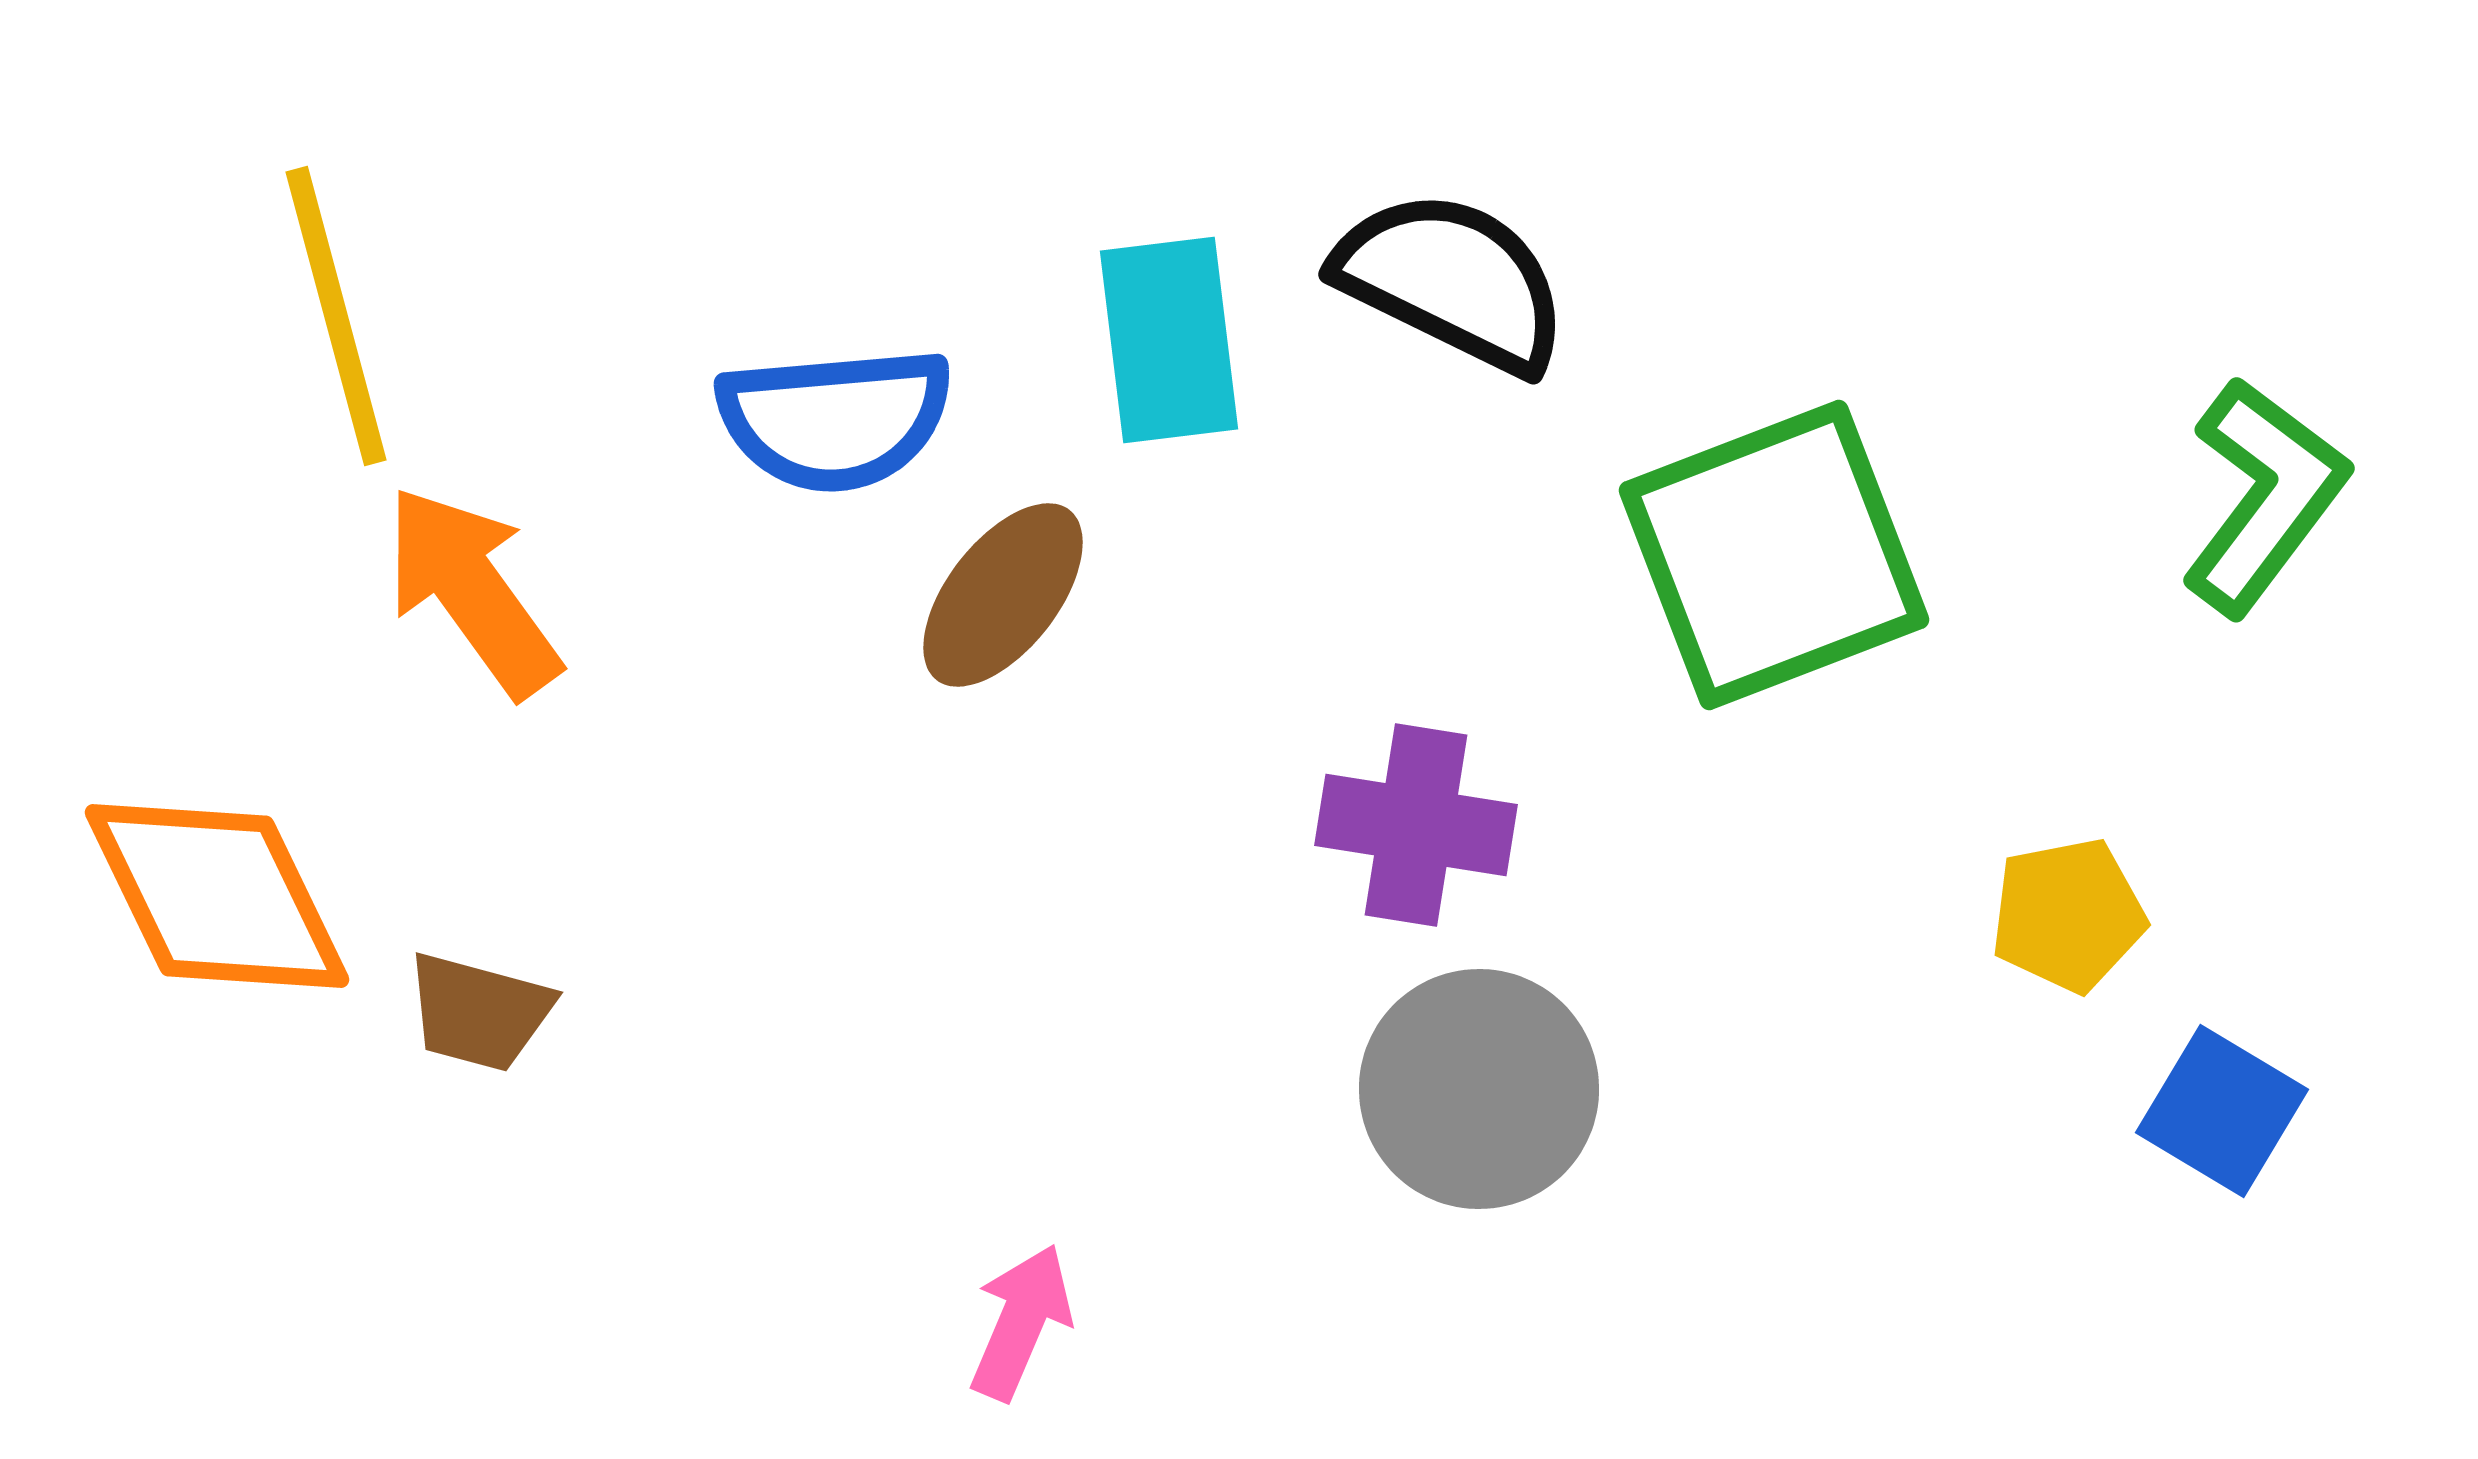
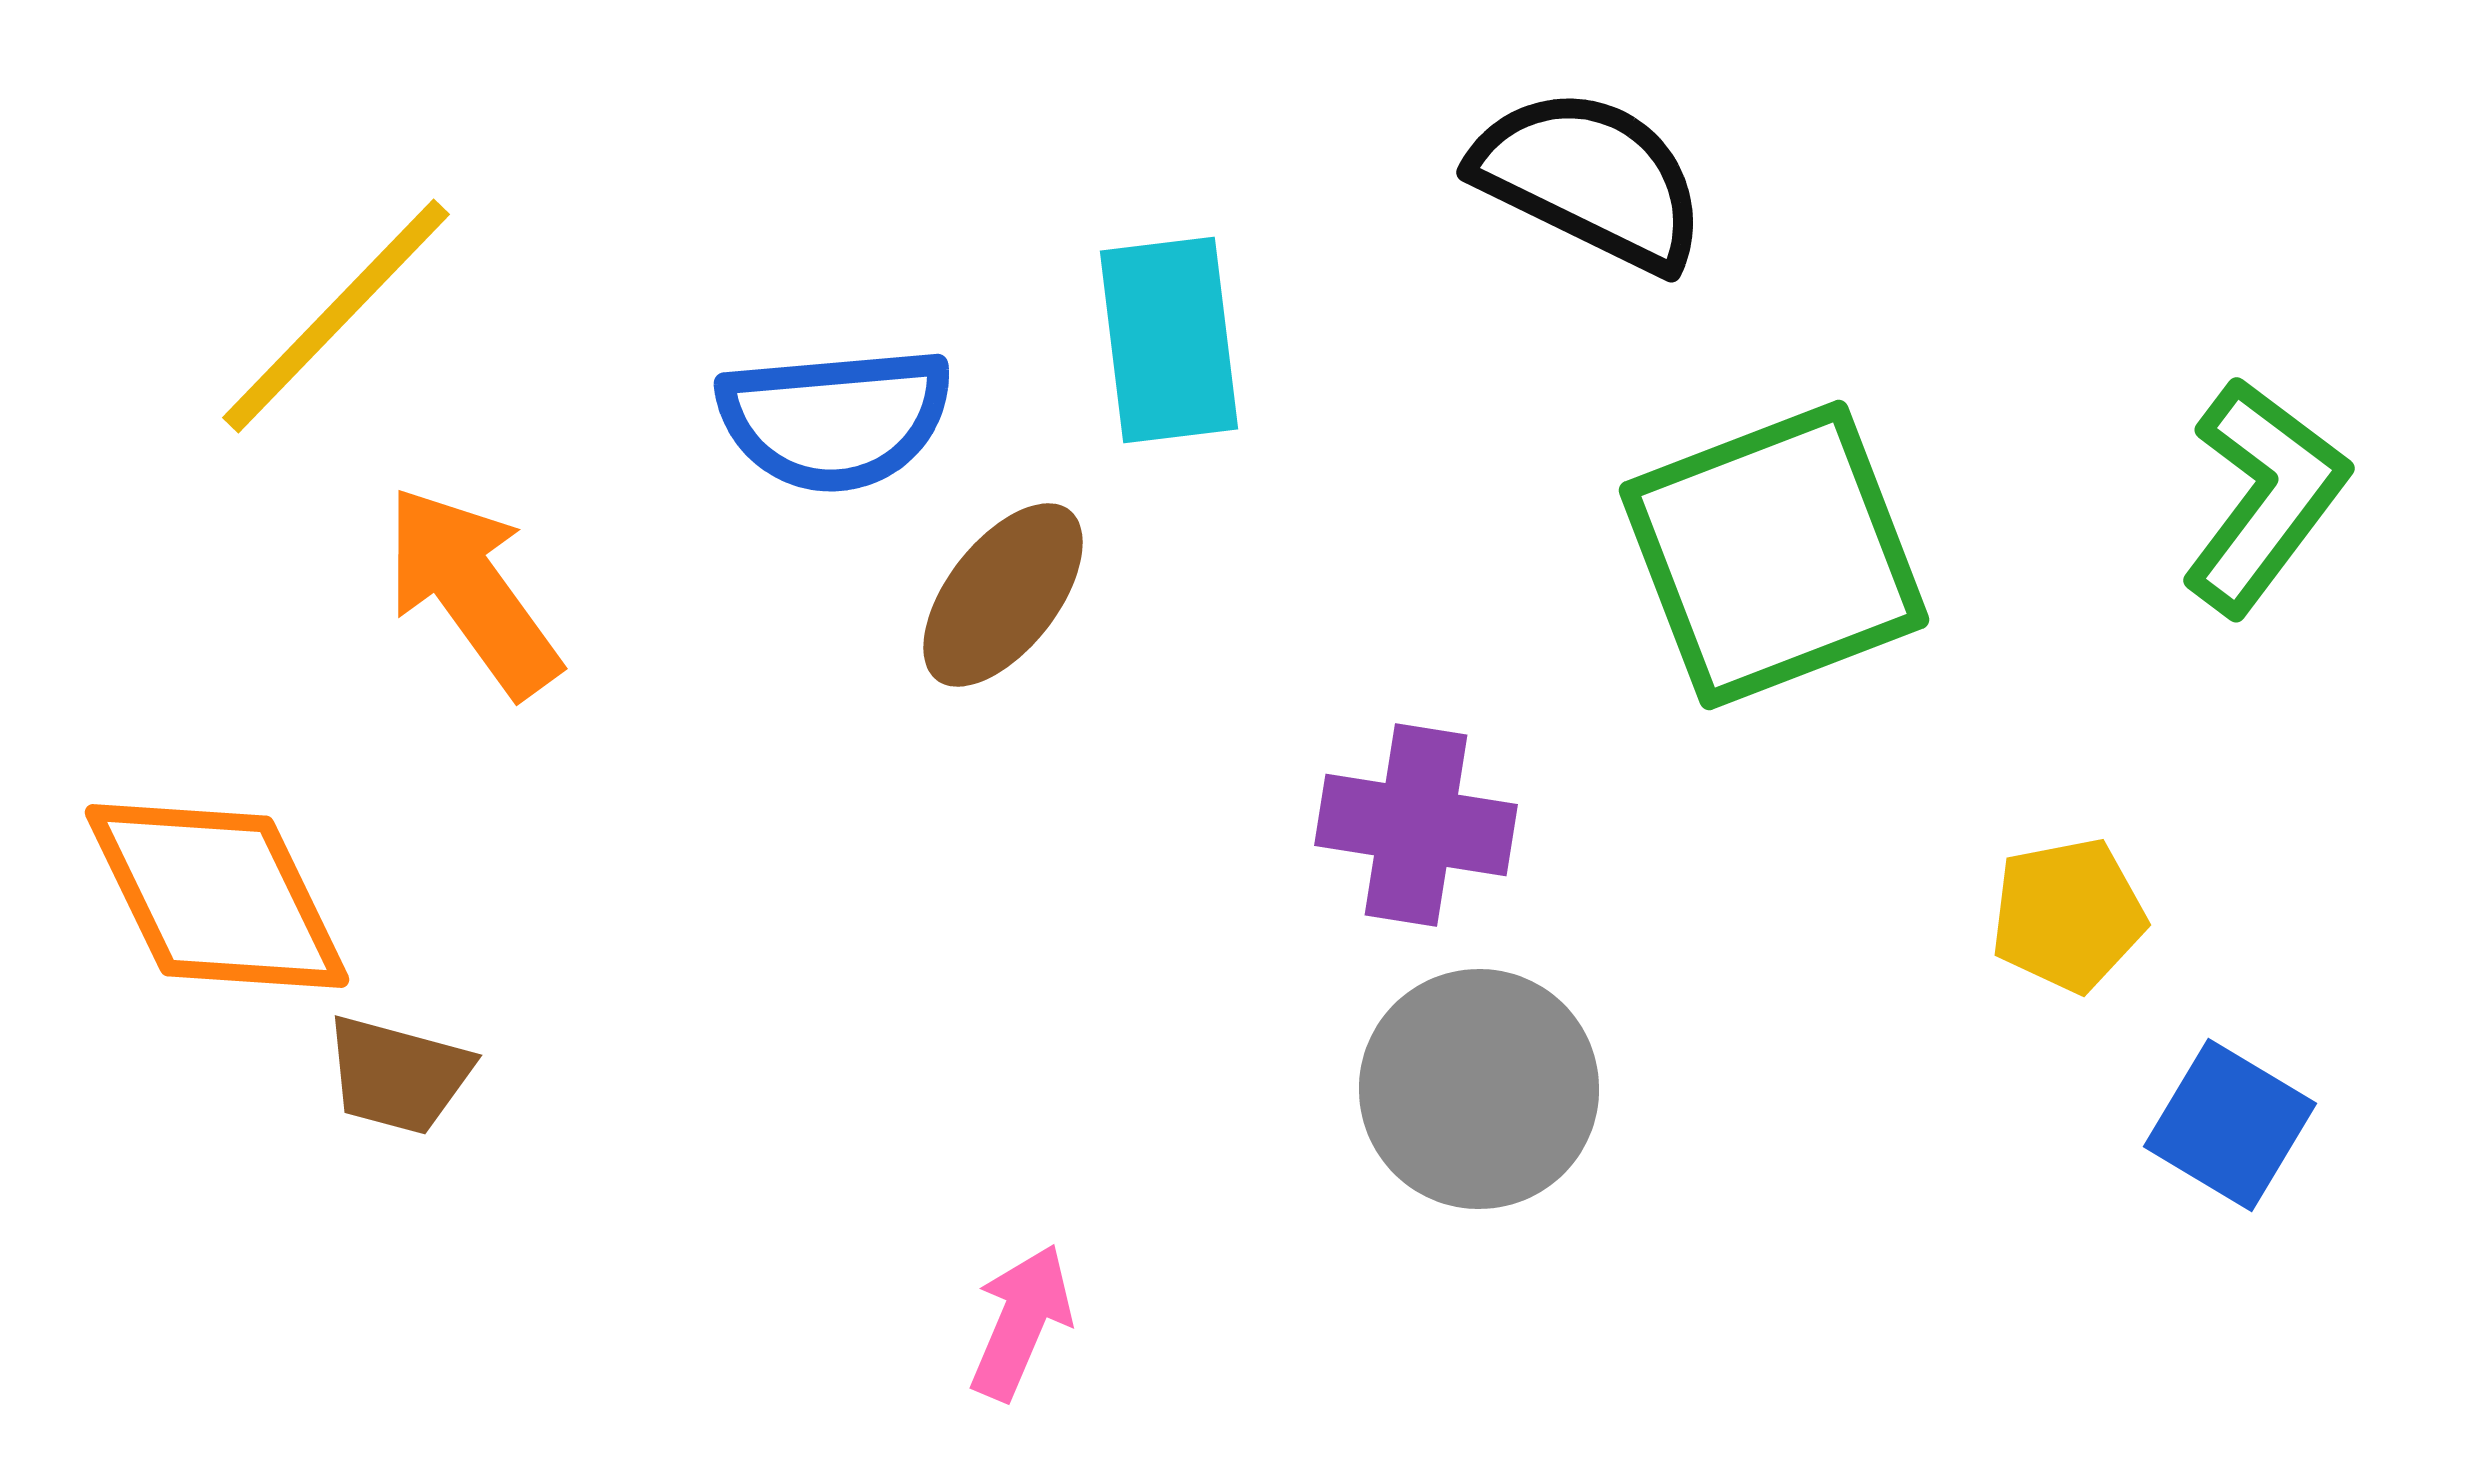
black semicircle: moved 138 px right, 102 px up
yellow line: rotated 59 degrees clockwise
brown trapezoid: moved 81 px left, 63 px down
blue square: moved 8 px right, 14 px down
